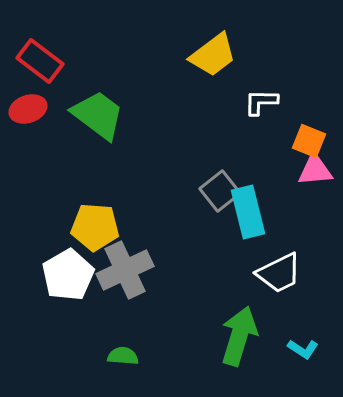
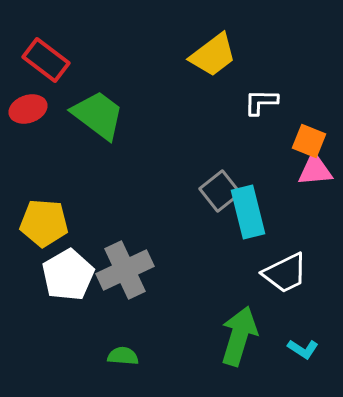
red rectangle: moved 6 px right, 1 px up
yellow pentagon: moved 51 px left, 4 px up
white trapezoid: moved 6 px right
